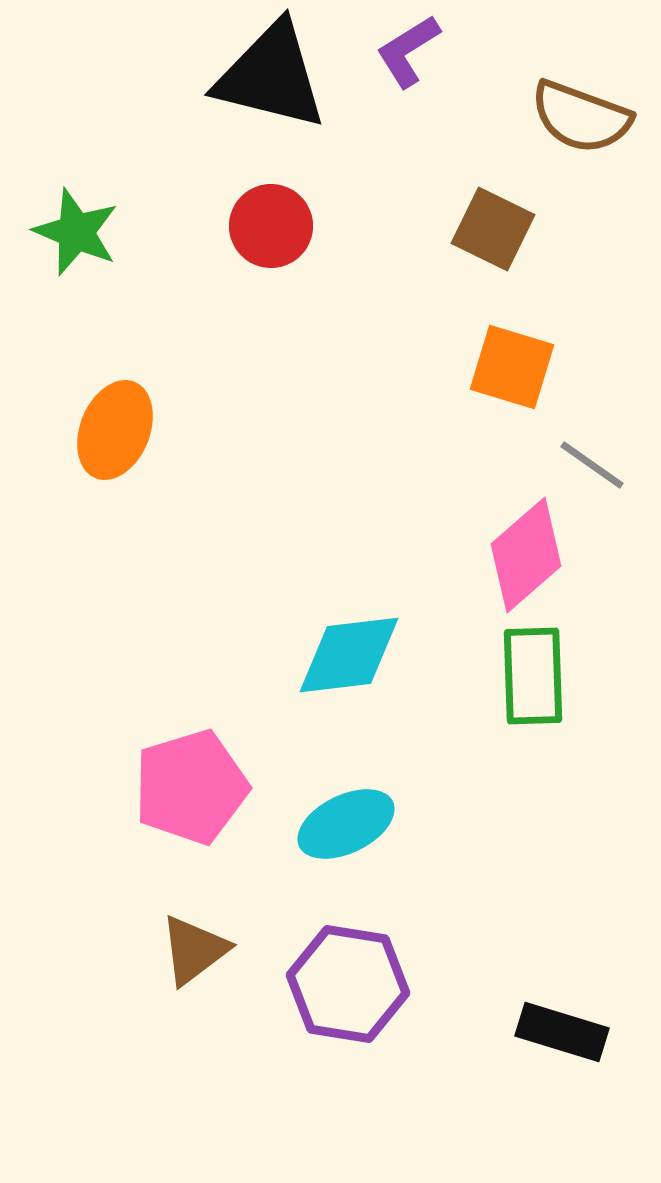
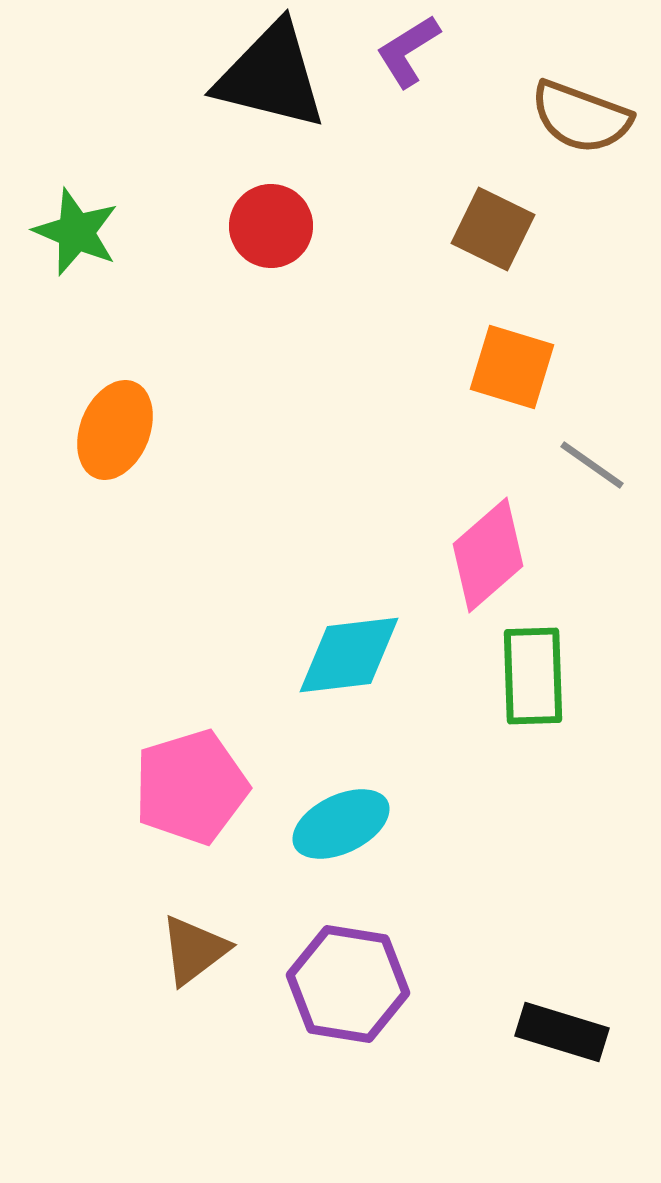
pink diamond: moved 38 px left
cyan ellipse: moved 5 px left
